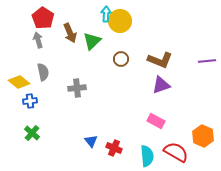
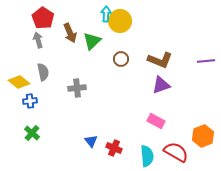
purple line: moved 1 px left
orange hexagon: rotated 15 degrees clockwise
